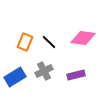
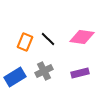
pink diamond: moved 1 px left, 1 px up
black line: moved 1 px left, 3 px up
purple rectangle: moved 4 px right, 2 px up
